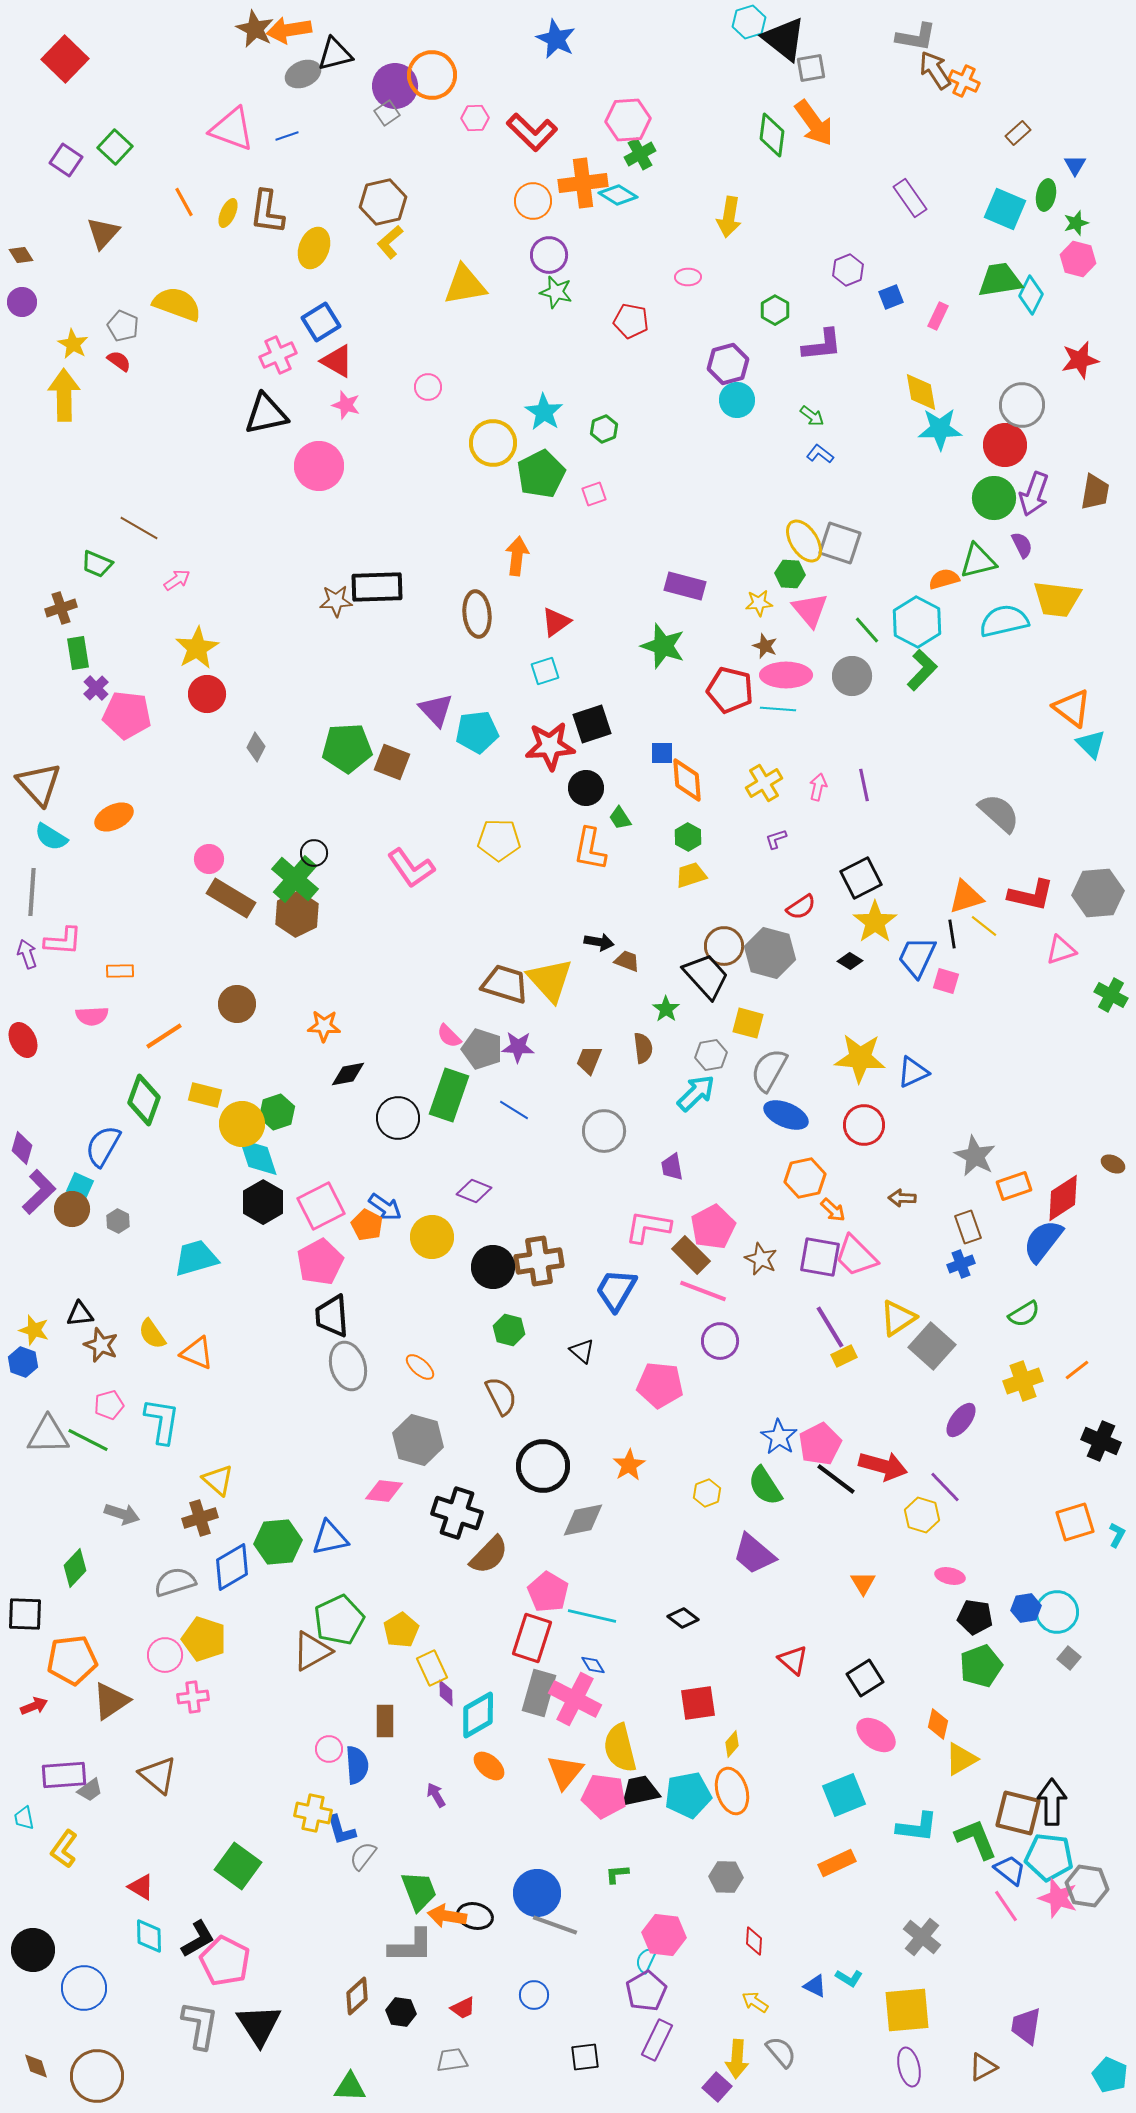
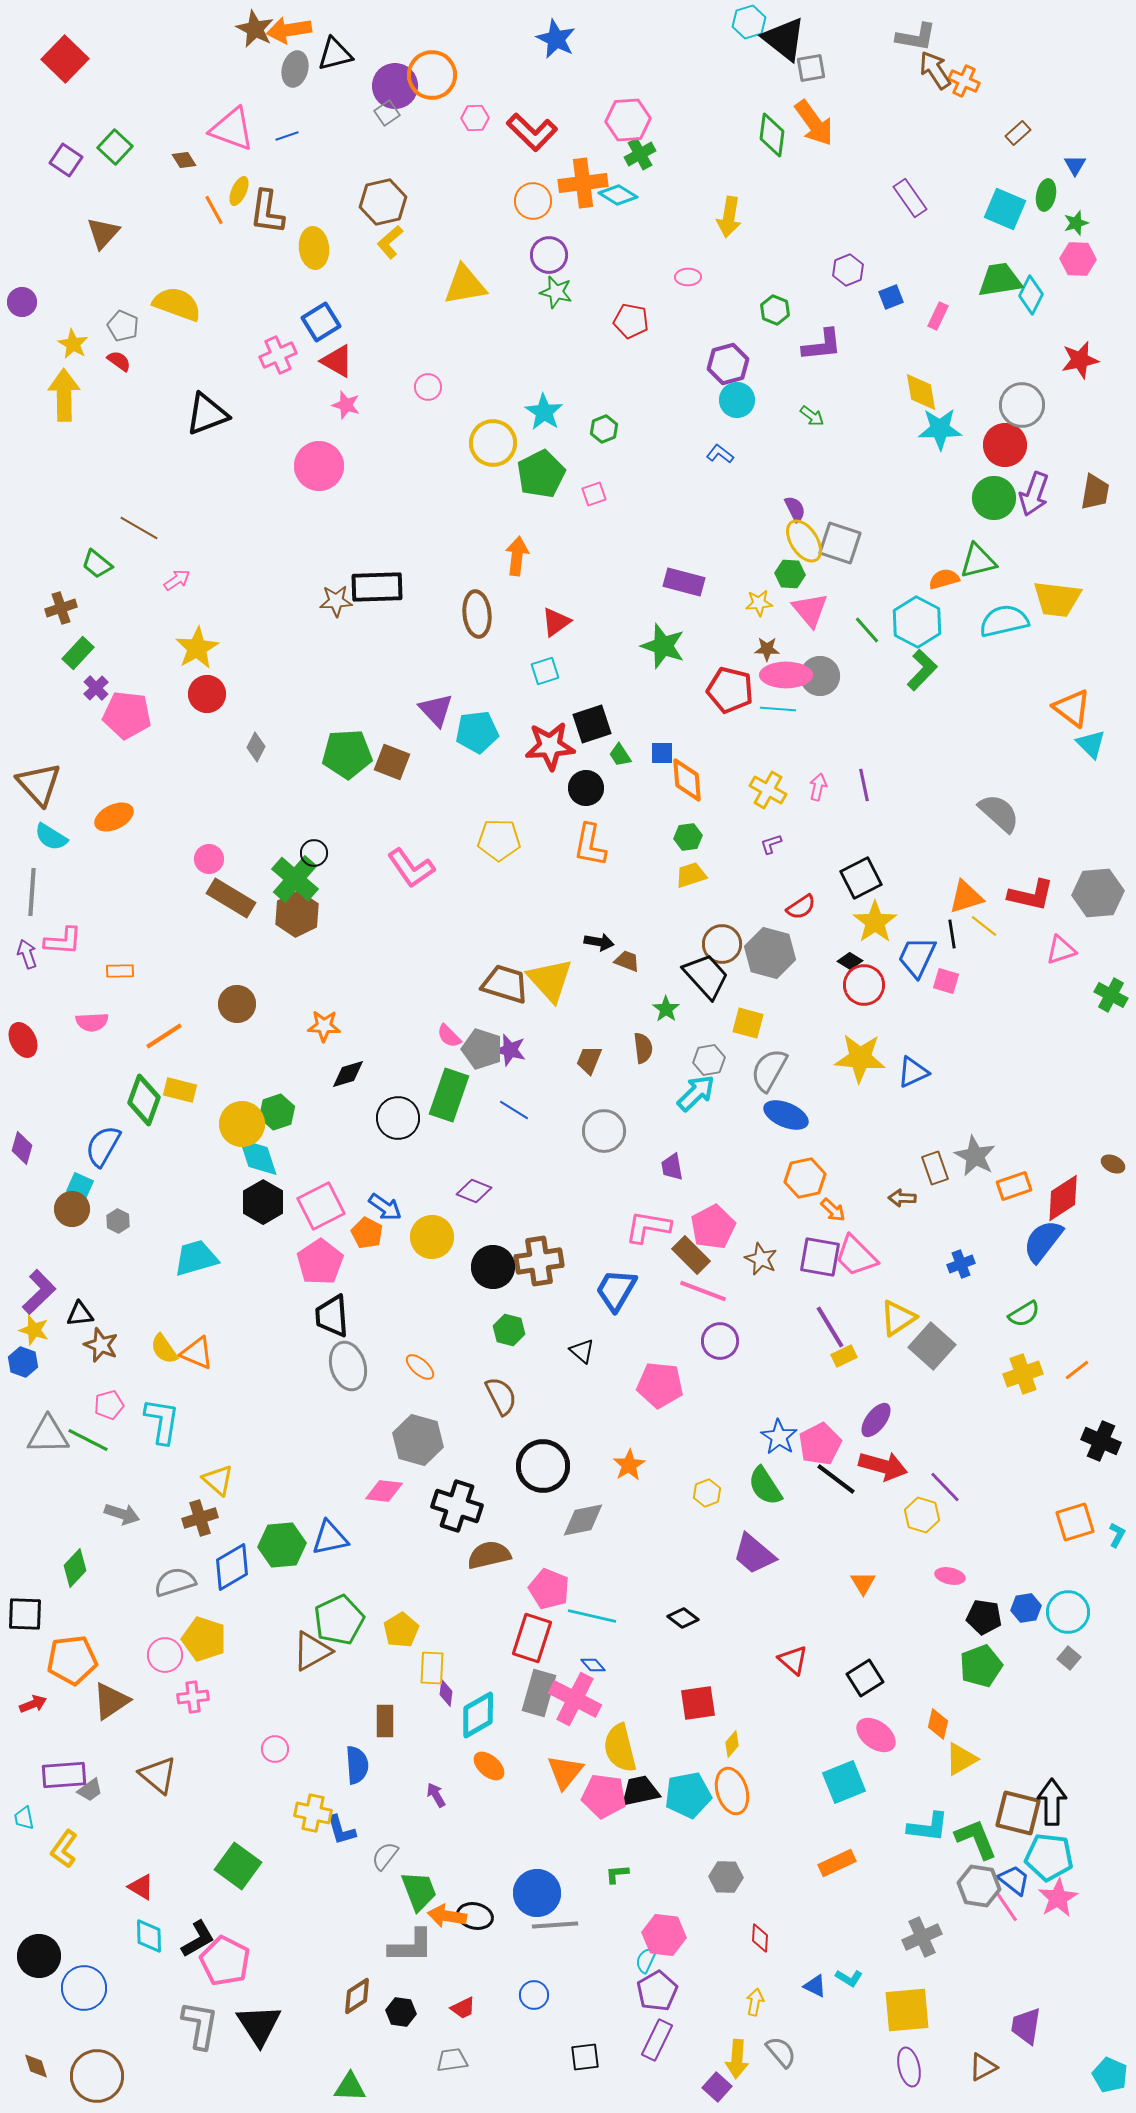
gray ellipse at (303, 74): moved 8 px left, 5 px up; rotated 52 degrees counterclockwise
orange line at (184, 202): moved 30 px right, 8 px down
yellow ellipse at (228, 213): moved 11 px right, 22 px up
yellow ellipse at (314, 248): rotated 27 degrees counterclockwise
brown diamond at (21, 255): moved 163 px right, 95 px up
pink hexagon at (1078, 259): rotated 12 degrees counterclockwise
green hexagon at (775, 310): rotated 8 degrees counterclockwise
black triangle at (266, 414): moved 59 px left; rotated 9 degrees counterclockwise
blue L-shape at (820, 454): moved 100 px left
purple semicircle at (1022, 545): moved 227 px left, 36 px up
green trapezoid at (97, 564): rotated 16 degrees clockwise
purple rectangle at (685, 586): moved 1 px left, 4 px up
brown star at (765, 646): moved 2 px right, 3 px down; rotated 20 degrees counterclockwise
green rectangle at (78, 653): rotated 52 degrees clockwise
gray circle at (852, 676): moved 32 px left
green pentagon at (347, 748): moved 6 px down
yellow cross at (764, 783): moved 4 px right, 7 px down; rotated 30 degrees counterclockwise
green trapezoid at (620, 818): moved 63 px up
green hexagon at (688, 837): rotated 24 degrees clockwise
purple L-shape at (776, 839): moved 5 px left, 5 px down
orange L-shape at (590, 849): moved 4 px up
brown circle at (724, 946): moved 2 px left, 2 px up
pink semicircle at (92, 1016): moved 6 px down
purple star at (518, 1047): moved 8 px left, 3 px down; rotated 12 degrees clockwise
gray hexagon at (711, 1055): moved 2 px left, 5 px down
black diamond at (348, 1074): rotated 6 degrees counterclockwise
yellow rectangle at (205, 1095): moved 25 px left, 5 px up
red circle at (864, 1125): moved 140 px up
purple L-shape at (39, 1192): moved 100 px down
orange pentagon at (367, 1225): moved 8 px down
brown rectangle at (968, 1227): moved 33 px left, 59 px up
pink pentagon at (320, 1262): rotated 6 degrees counterclockwise
yellow semicircle at (152, 1334): moved 12 px right, 15 px down
yellow cross at (1023, 1381): moved 7 px up
purple ellipse at (961, 1420): moved 85 px left
black cross at (457, 1513): moved 7 px up
green hexagon at (278, 1542): moved 4 px right, 3 px down
brown semicircle at (489, 1555): rotated 147 degrees counterclockwise
pink pentagon at (548, 1592): moved 1 px right, 3 px up; rotated 9 degrees counterclockwise
cyan circle at (1057, 1612): moved 11 px right
black pentagon at (975, 1617): moved 9 px right
blue diamond at (593, 1665): rotated 10 degrees counterclockwise
yellow rectangle at (432, 1668): rotated 28 degrees clockwise
purple diamond at (446, 1693): rotated 8 degrees clockwise
red arrow at (34, 1706): moved 1 px left, 2 px up
pink circle at (329, 1749): moved 54 px left
cyan square at (844, 1795): moved 13 px up
cyan L-shape at (917, 1827): moved 11 px right
gray semicircle at (363, 1856): moved 22 px right
blue trapezoid at (1010, 1870): moved 4 px right, 10 px down
gray hexagon at (1087, 1886): moved 108 px left
pink star at (1058, 1898): rotated 24 degrees clockwise
gray line at (555, 1925): rotated 24 degrees counterclockwise
gray cross at (922, 1937): rotated 27 degrees clockwise
red diamond at (754, 1941): moved 6 px right, 3 px up
black circle at (33, 1950): moved 6 px right, 6 px down
purple pentagon at (646, 1991): moved 11 px right
brown diamond at (357, 1996): rotated 9 degrees clockwise
yellow arrow at (755, 2002): rotated 68 degrees clockwise
